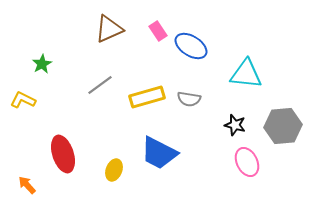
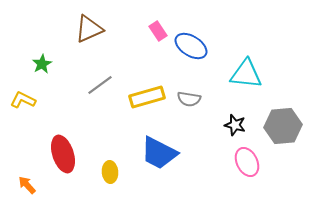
brown triangle: moved 20 px left
yellow ellipse: moved 4 px left, 2 px down; rotated 25 degrees counterclockwise
